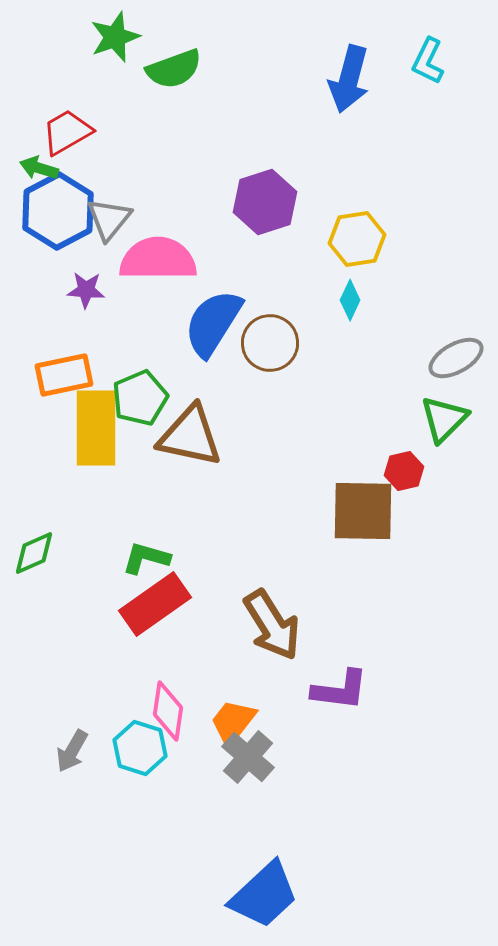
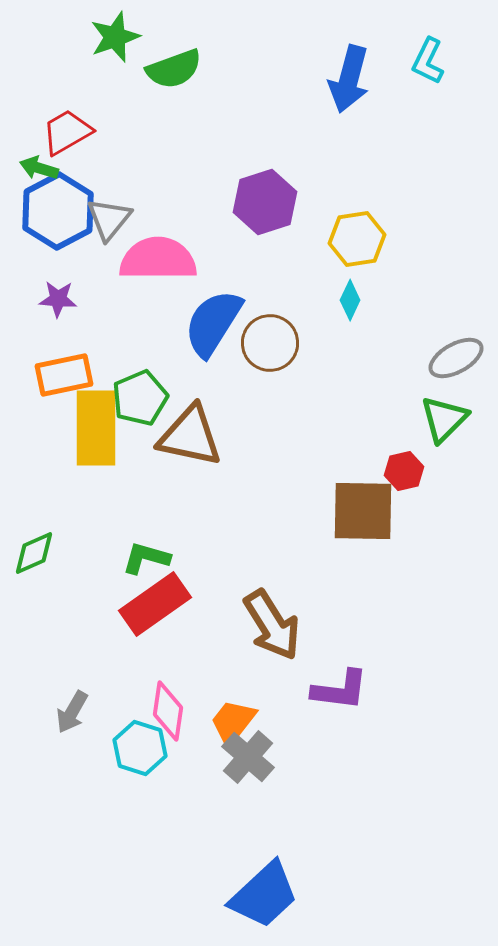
purple star: moved 28 px left, 9 px down
gray arrow: moved 39 px up
